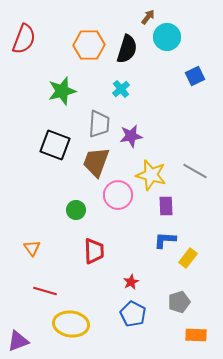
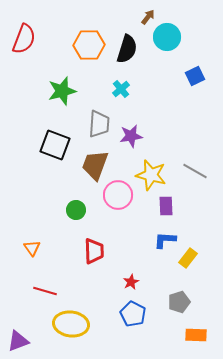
brown trapezoid: moved 1 px left, 3 px down
